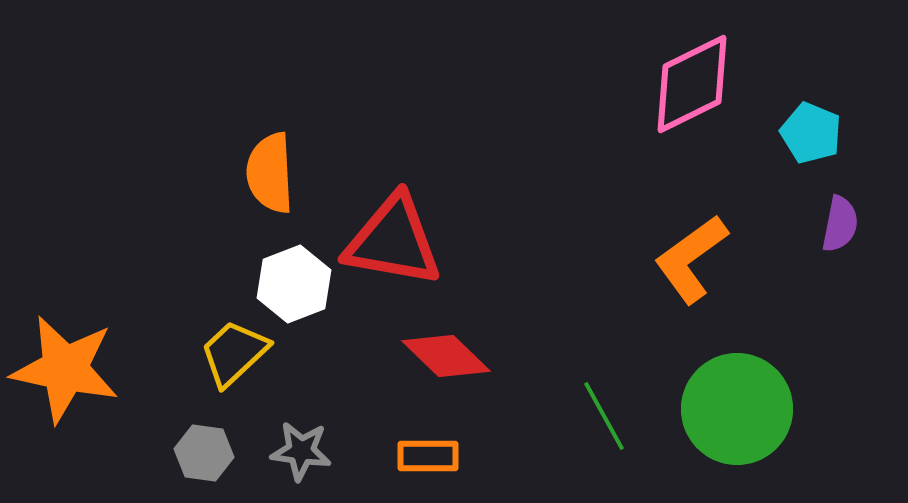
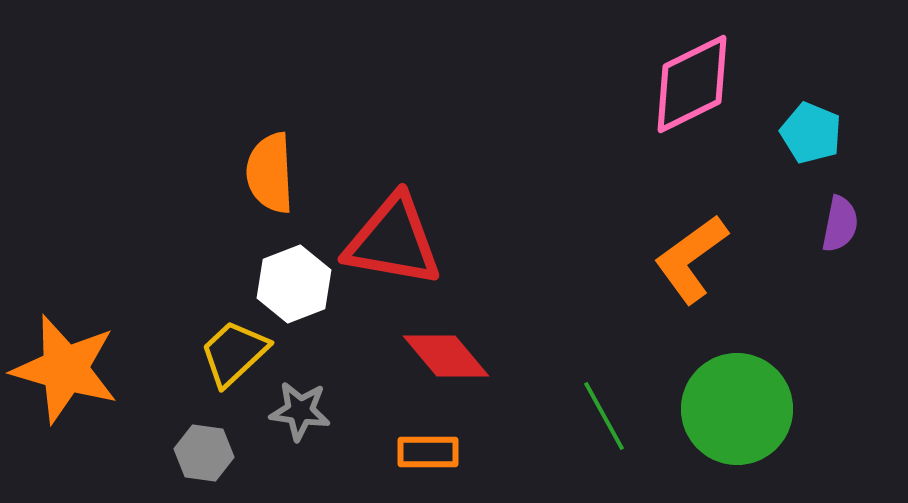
red diamond: rotated 6 degrees clockwise
orange star: rotated 4 degrees clockwise
gray star: moved 1 px left, 40 px up
orange rectangle: moved 4 px up
